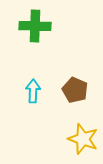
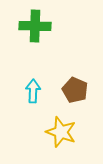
yellow star: moved 22 px left, 7 px up
